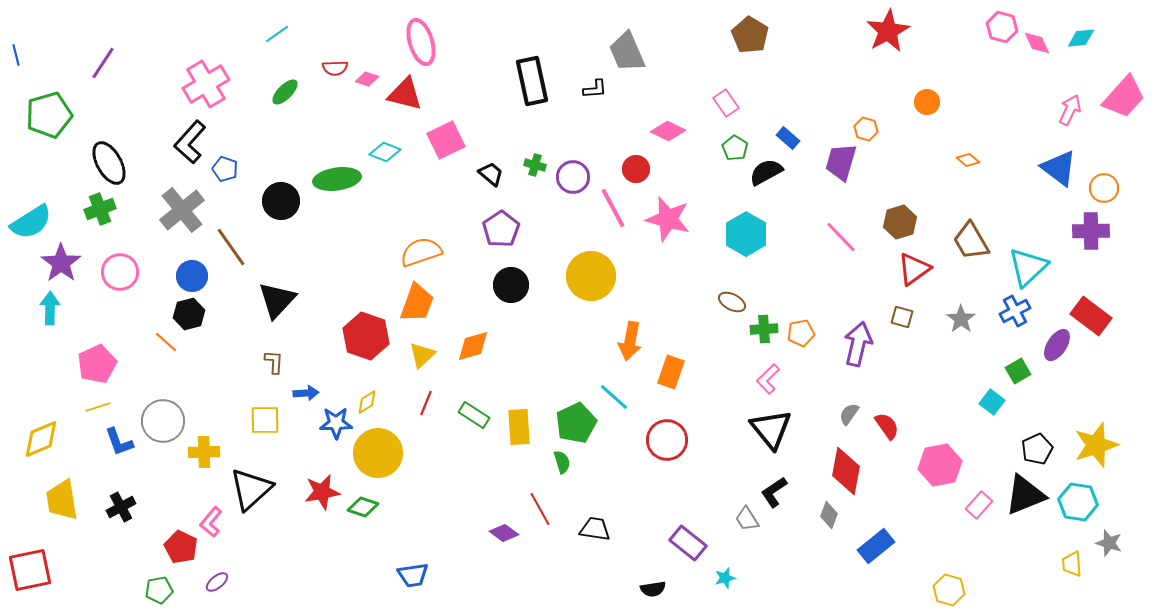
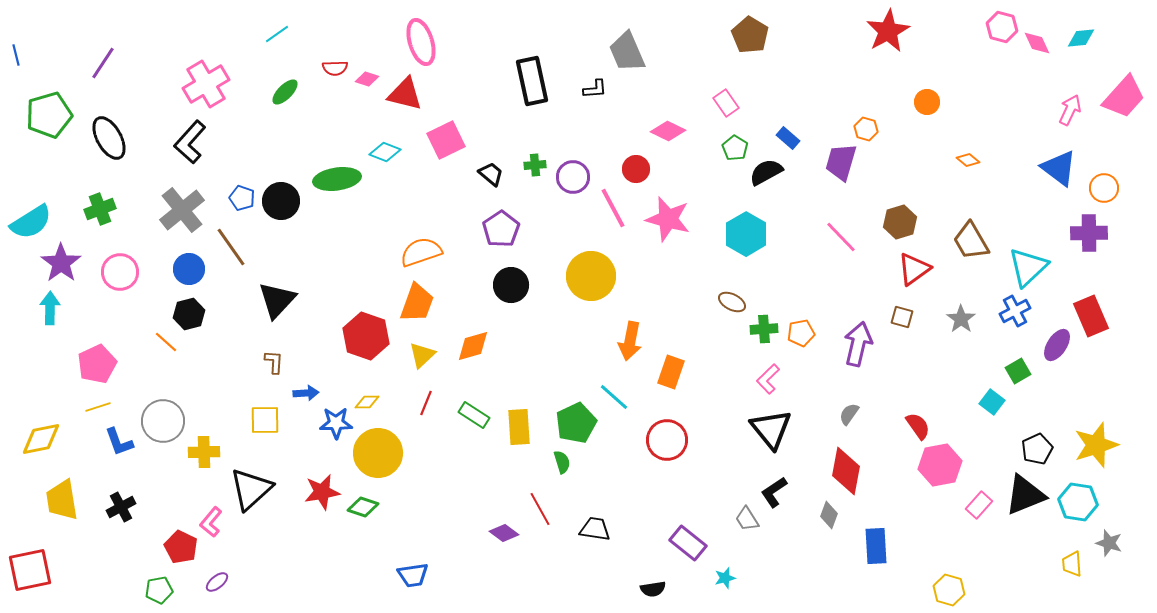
black ellipse at (109, 163): moved 25 px up
green cross at (535, 165): rotated 20 degrees counterclockwise
blue pentagon at (225, 169): moved 17 px right, 29 px down
purple cross at (1091, 231): moved 2 px left, 2 px down
blue circle at (192, 276): moved 3 px left, 7 px up
red rectangle at (1091, 316): rotated 30 degrees clockwise
yellow diamond at (367, 402): rotated 30 degrees clockwise
red semicircle at (887, 426): moved 31 px right
yellow diamond at (41, 439): rotated 12 degrees clockwise
blue rectangle at (876, 546): rotated 54 degrees counterclockwise
